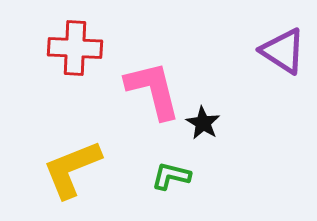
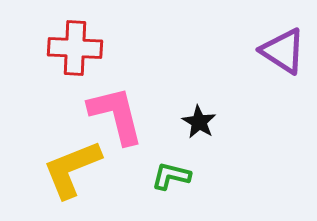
pink L-shape: moved 37 px left, 25 px down
black star: moved 4 px left, 1 px up
